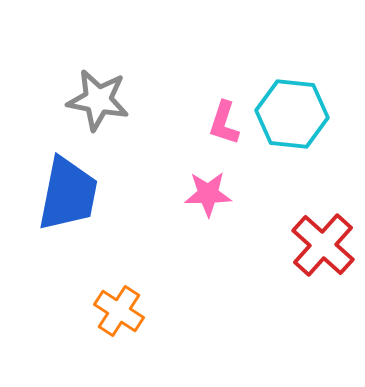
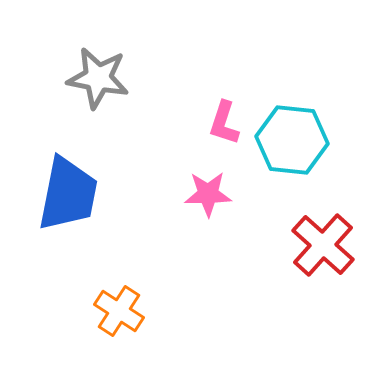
gray star: moved 22 px up
cyan hexagon: moved 26 px down
